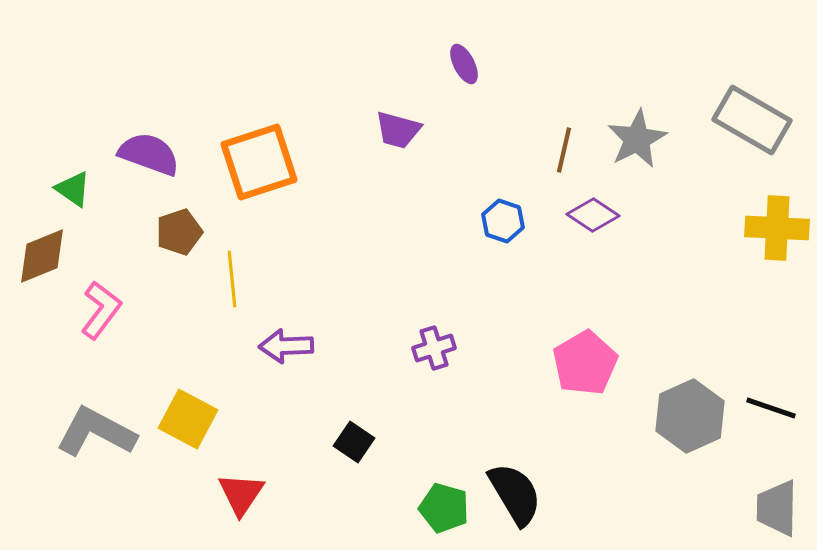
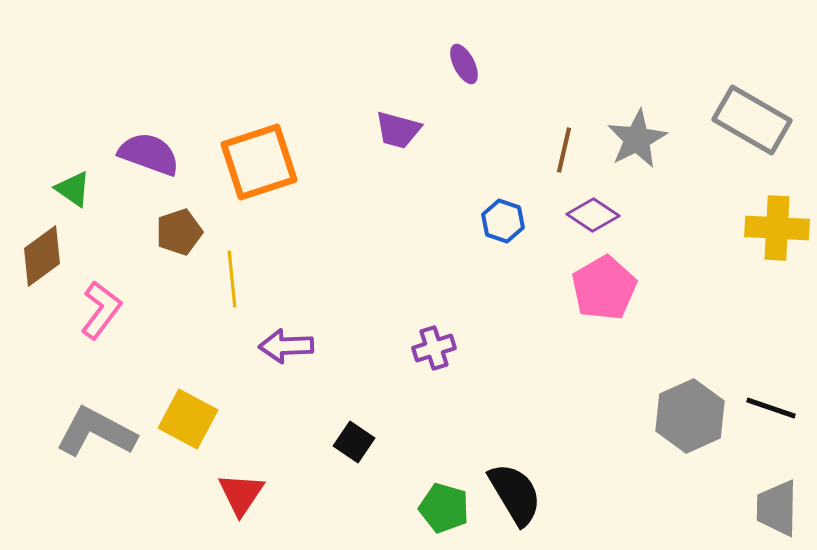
brown diamond: rotated 14 degrees counterclockwise
pink pentagon: moved 19 px right, 75 px up
